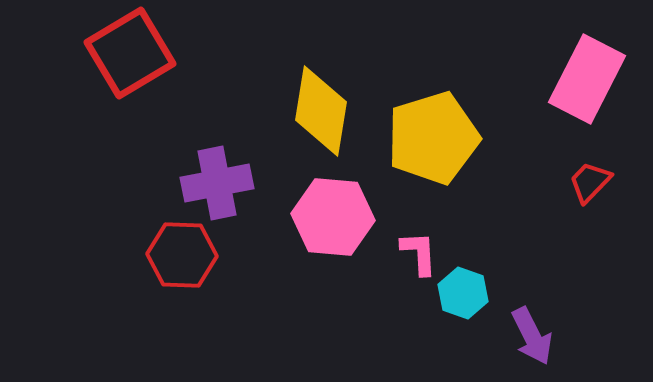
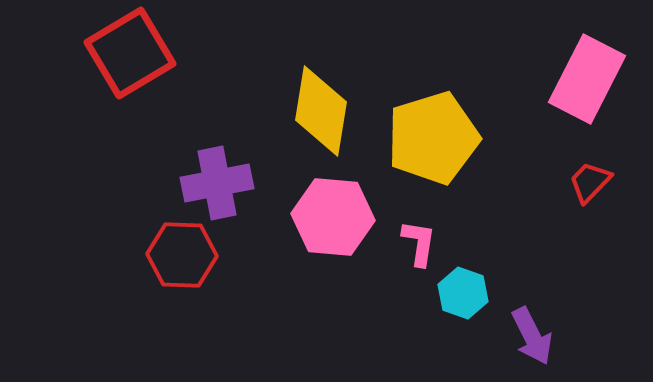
pink L-shape: moved 10 px up; rotated 12 degrees clockwise
